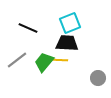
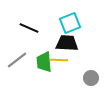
black line: moved 1 px right
green trapezoid: rotated 45 degrees counterclockwise
gray circle: moved 7 px left
